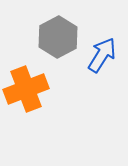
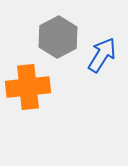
orange cross: moved 2 px right, 2 px up; rotated 15 degrees clockwise
